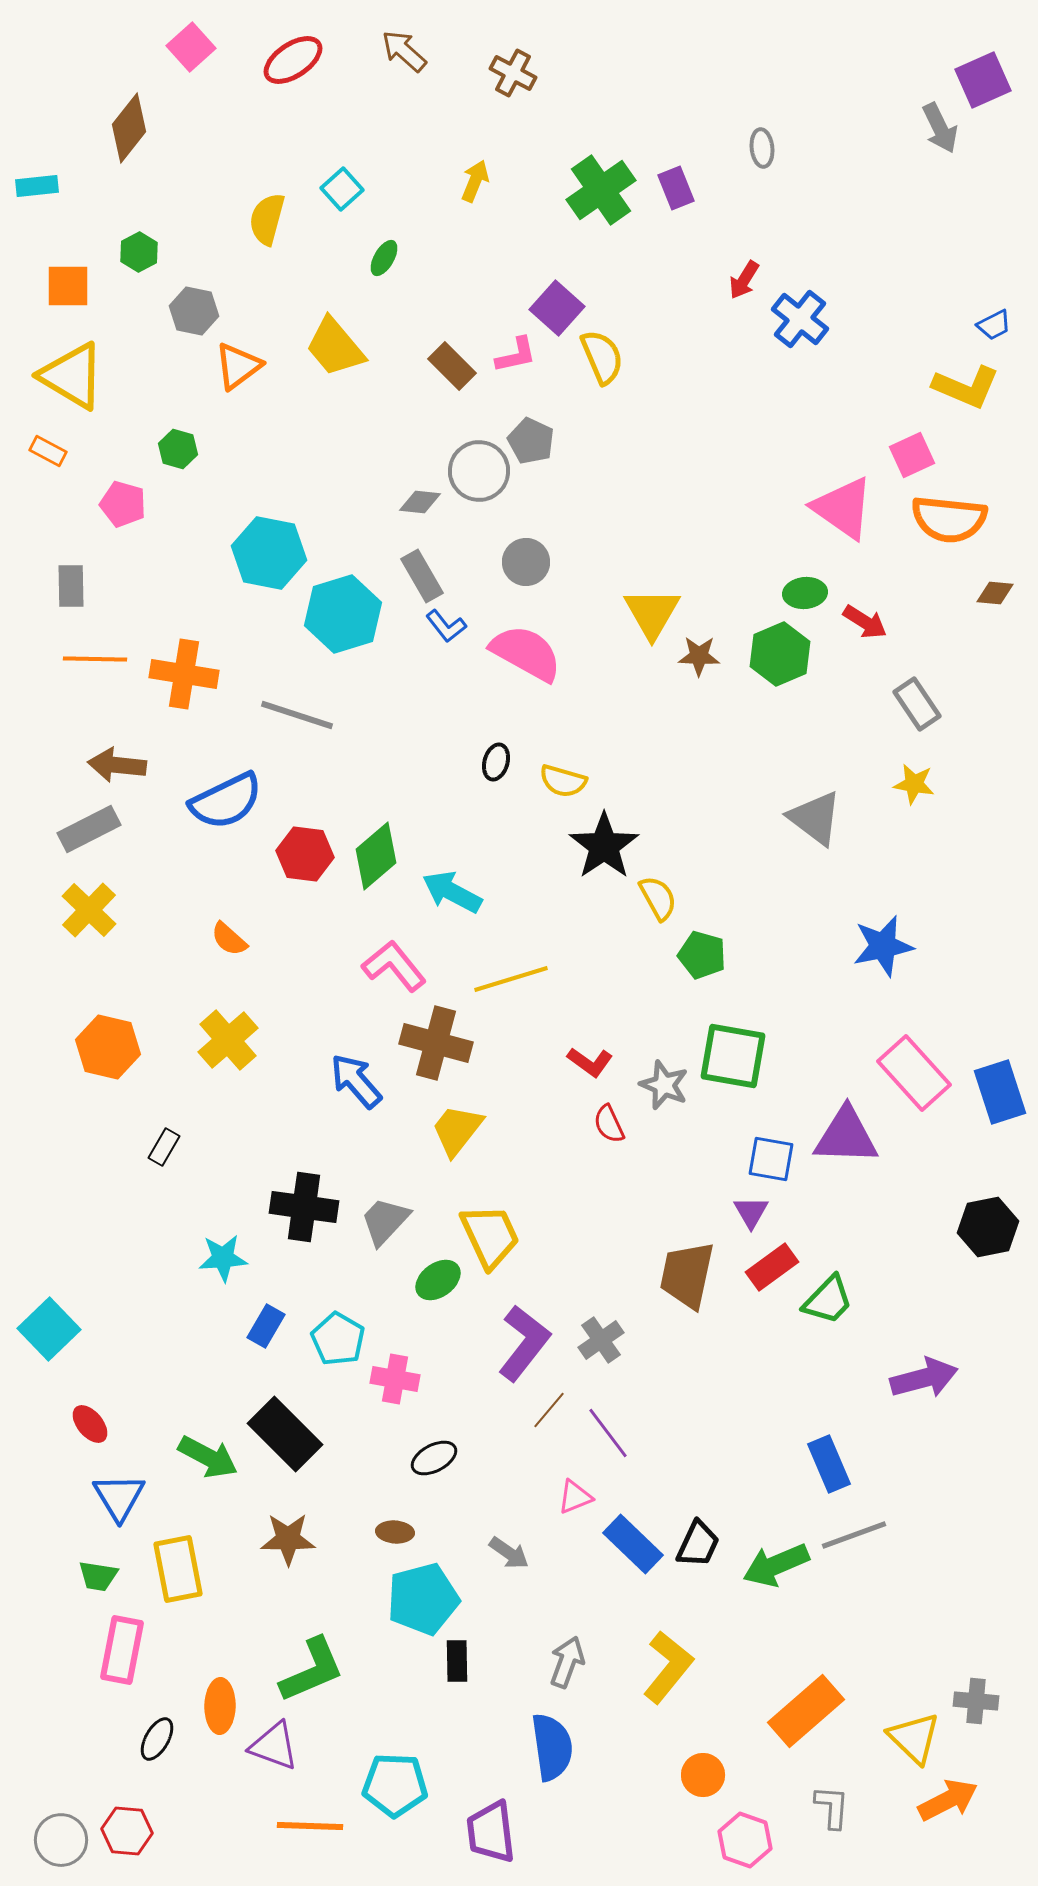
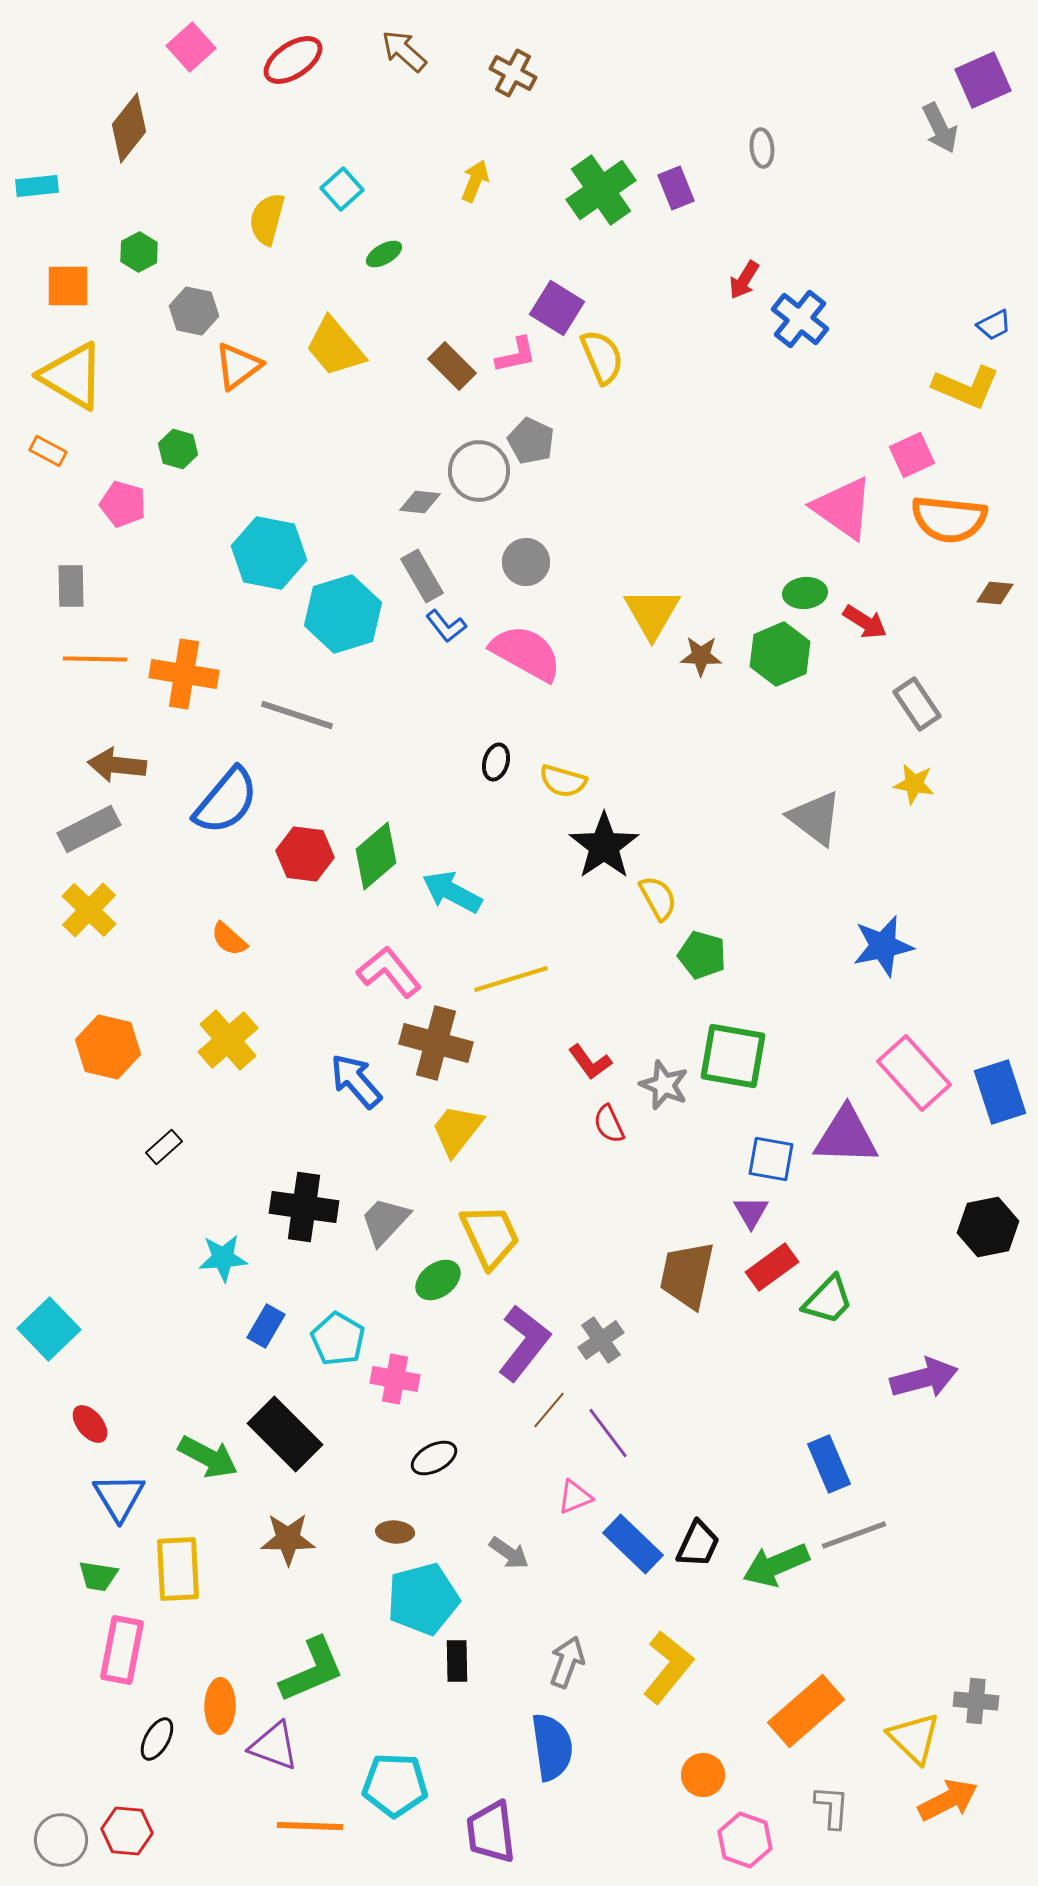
green ellipse at (384, 258): moved 4 px up; rotated 30 degrees clockwise
purple square at (557, 308): rotated 10 degrees counterclockwise
brown star at (699, 656): moved 2 px right
blue semicircle at (226, 801): rotated 24 degrees counterclockwise
pink L-shape at (394, 966): moved 5 px left, 6 px down
red L-shape at (590, 1062): rotated 18 degrees clockwise
black rectangle at (164, 1147): rotated 18 degrees clockwise
yellow rectangle at (178, 1569): rotated 8 degrees clockwise
